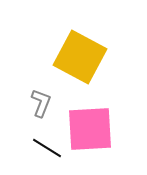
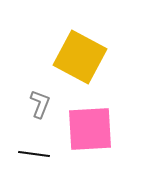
gray L-shape: moved 1 px left, 1 px down
black line: moved 13 px left, 6 px down; rotated 24 degrees counterclockwise
